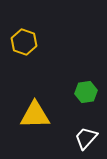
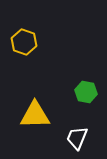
green hexagon: rotated 20 degrees clockwise
white trapezoid: moved 9 px left; rotated 20 degrees counterclockwise
